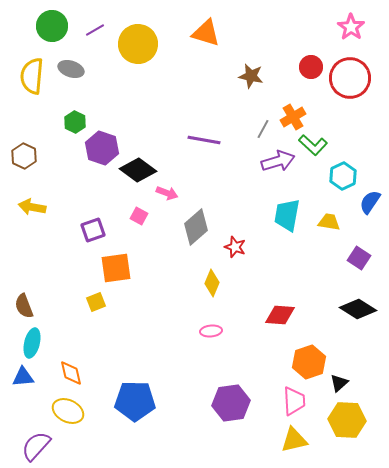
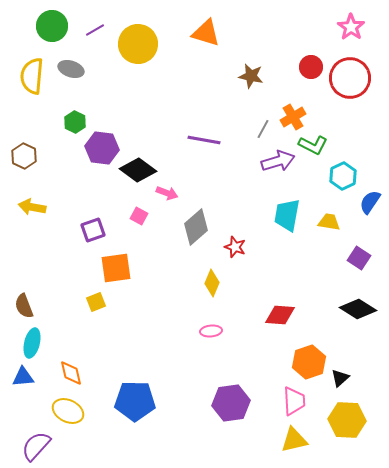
green L-shape at (313, 145): rotated 16 degrees counterclockwise
purple hexagon at (102, 148): rotated 12 degrees counterclockwise
black triangle at (339, 383): moved 1 px right, 5 px up
